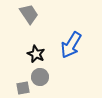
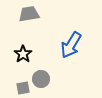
gray trapezoid: rotated 65 degrees counterclockwise
black star: moved 13 px left; rotated 12 degrees clockwise
gray circle: moved 1 px right, 2 px down
